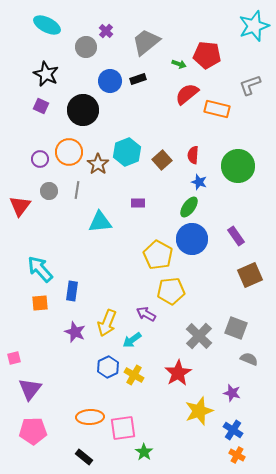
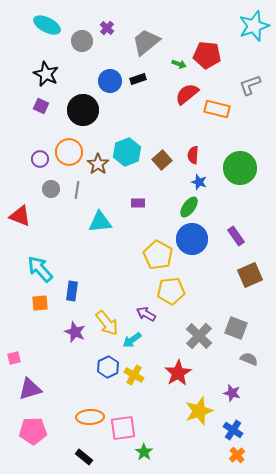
purple cross at (106, 31): moved 1 px right, 3 px up
gray circle at (86, 47): moved 4 px left, 6 px up
green circle at (238, 166): moved 2 px right, 2 px down
gray circle at (49, 191): moved 2 px right, 2 px up
red triangle at (20, 206): moved 10 px down; rotated 45 degrees counterclockwise
yellow arrow at (107, 323): rotated 60 degrees counterclockwise
purple triangle at (30, 389): rotated 35 degrees clockwise
orange cross at (237, 455): rotated 21 degrees clockwise
